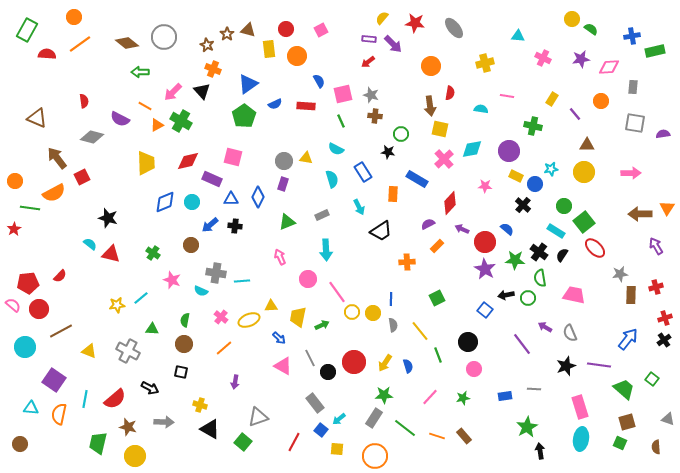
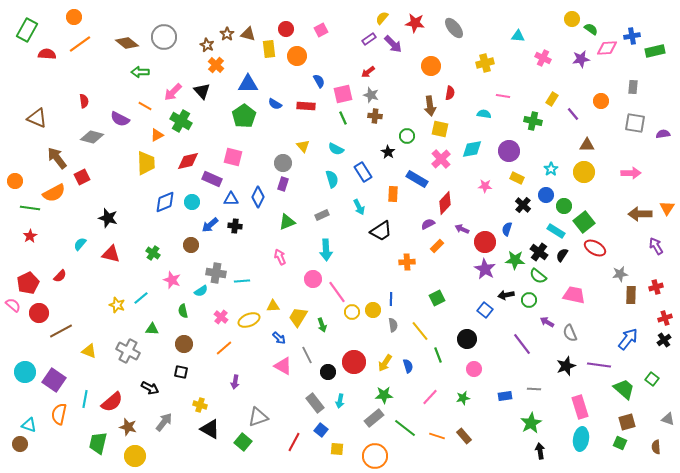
brown triangle at (248, 30): moved 4 px down
purple rectangle at (369, 39): rotated 40 degrees counterclockwise
red arrow at (368, 62): moved 10 px down
pink diamond at (609, 67): moved 2 px left, 19 px up
orange cross at (213, 69): moved 3 px right, 4 px up; rotated 21 degrees clockwise
blue triangle at (248, 84): rotated 35 degrees clockwise
pink line at (507, 96): moved 4 px left
blue semicircle at (275, 104): rotated 56 degrees clockwise
cyan semicircle at (481, 109): moved 3 px right, 5 px down
purple line at (575, 114): moved 2 px left
green line at (341, 121): moved 2 px right, 3 px up
orange triangle at (157, 125): moved 10 px down
green cross at (533, 126): moved 5 px up
green circle at (401, 134): moved 6 px right, 2 px down
black star at (388, 152): rotated 24 degrees clockwise
yellow triangle at (306, 158): moved 3 px left, 12 px up; rotated 40 degrees clockwise
pink cross at (444, 159): moved 3 px left
gray circle at (284, 161): moved 1 px left, 2 px down
cyan star at (551, 169): rotated 24 degrees counterclockwise
yellow rectangle at (516, 176): moved 1 px right, 2 px down
blue circle at (535, 184): moved 11 px right, 11 px down
red diamond at (450, 203): moved 5 px left
red star at (14, 229): moved 16 px right, 7 px down
blue semicircle at (507, 229): rotated 112 degrees counterclockwise
cyan semicircle at (90, 244): moved 10 px left; rotated 88 degrees counterclockwise
red ellipse at (595, 248): rotated 15 degrees counterclockwise
green semicircle at (540, 278): moved 2 px left, 2 px up; rotated 42 degrees counterclockwise
pink circle at (308, 279): moved 5 px right
red pentagon at (28, 283): rotated 20 degrees counterclockwise
cyan semicircle at (201, 291): rotated 56 degrees counterclockwise
green circle at (528, 298): moved 1 px right, 2 px down
yellow star at (117, 305): rotated 28 degrees clockwise
yellow triangle at (271, 306): moved 2 px right
red circle at (39, 309): moved 4 px down
yellow circle at (373, 313): moved 3 px up
yellow trapezoid at (298, 317): rotated 20 degrees clockwise
green semicircle at (185, 320): moved 2 px left, 9 px up; rotated 24 degrees counterclockwise
green arrow at (322, 325): rotated 96 degrees clockwise
purple arrow at (545, 327): moved 2 px right, 5 px up
black circle at (468, 342): moved 1 px left, 3 px up
cyan circle at (25, 347): moved 25 px down
gray line at (310, 358): moved 3 px left, 3 px up
red semicircle at (115, 399): moved 3 px left, 3 px down
cyan triangle at (31, 408): moved 2 px left, 17 px down; rotated 14 degrees clockwise
gray rectangle at (374, 418): rotated 18 degrees clockwise
cyan arrow at (339, 419): moved 1 px right, 18 px up; rotated 40 degrees counterclockwise
gray arrow at (164, 422): rotated 54 degrees counterclockwise
green star at (527, 427): moved 4 px right, 4 px up
